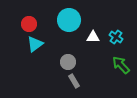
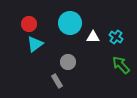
cyan circle: moved 1 px right, 3 px down
gray rectangle: moved 17 px left
